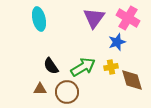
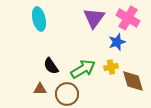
green arrow: moved 2 px down
brown diamond: moved 1 px right, 1 px down
brown circle: moved 2 px down
